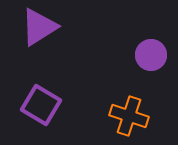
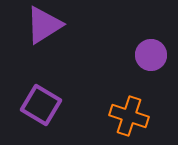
purple triangle: moved 5 px right, 2 px up
